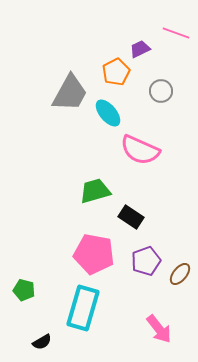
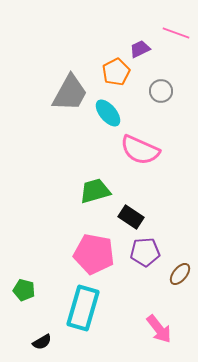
purple pentagon: moved 1 px left, 9 px up; rotated 16 degrees clockwise
